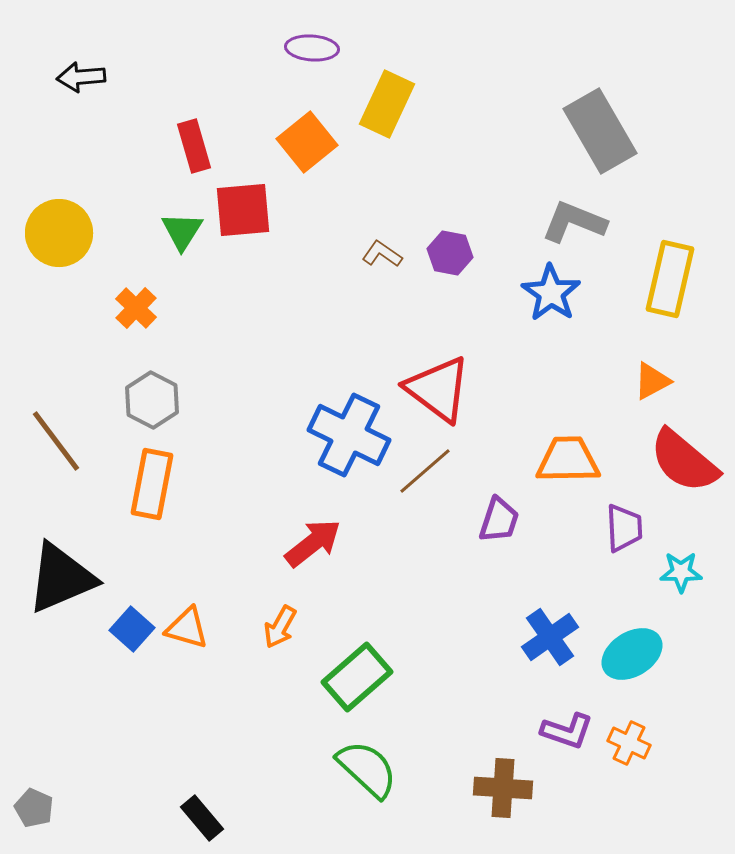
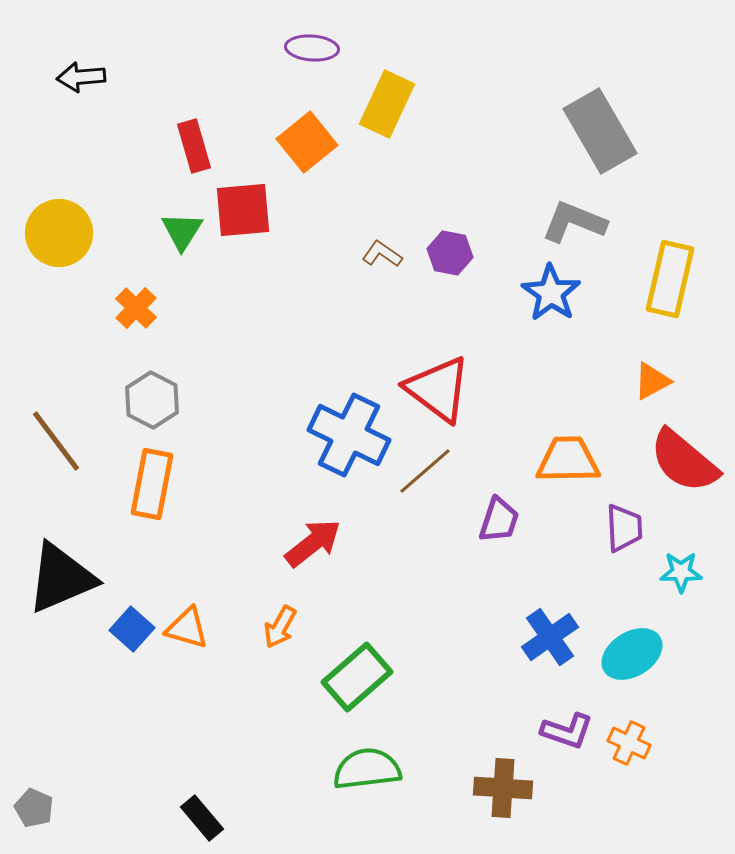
green semicircle at (367, 769): rotated 50 degrees counterclockwise
